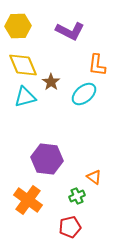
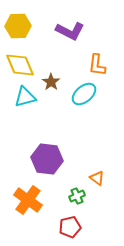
yellow diamond: moved 3 px left
orange triangle: moved 3 px right, 1 px down
